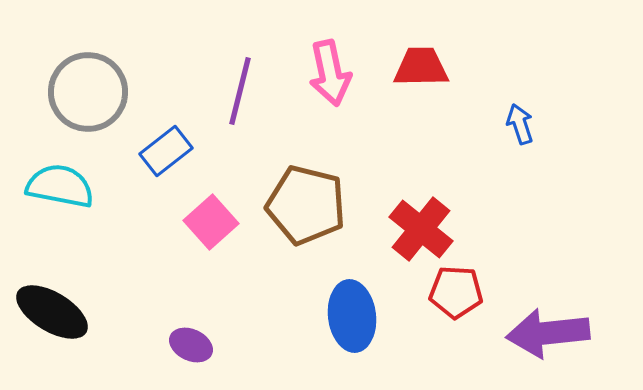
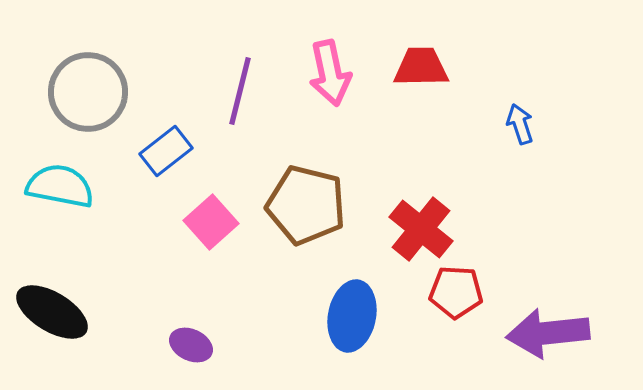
blue ellipse: rotated 18 degrees clockwise
